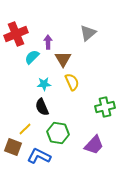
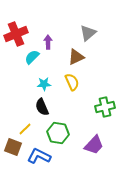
brown triangle: moved 13 px right, 2 px up; rotated 36 degrees clockwise
